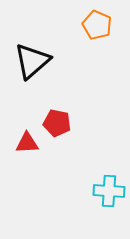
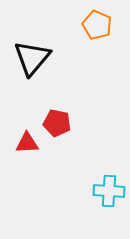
black triangle: moved 3 px up; rotated 9 degrees counterclockwise
